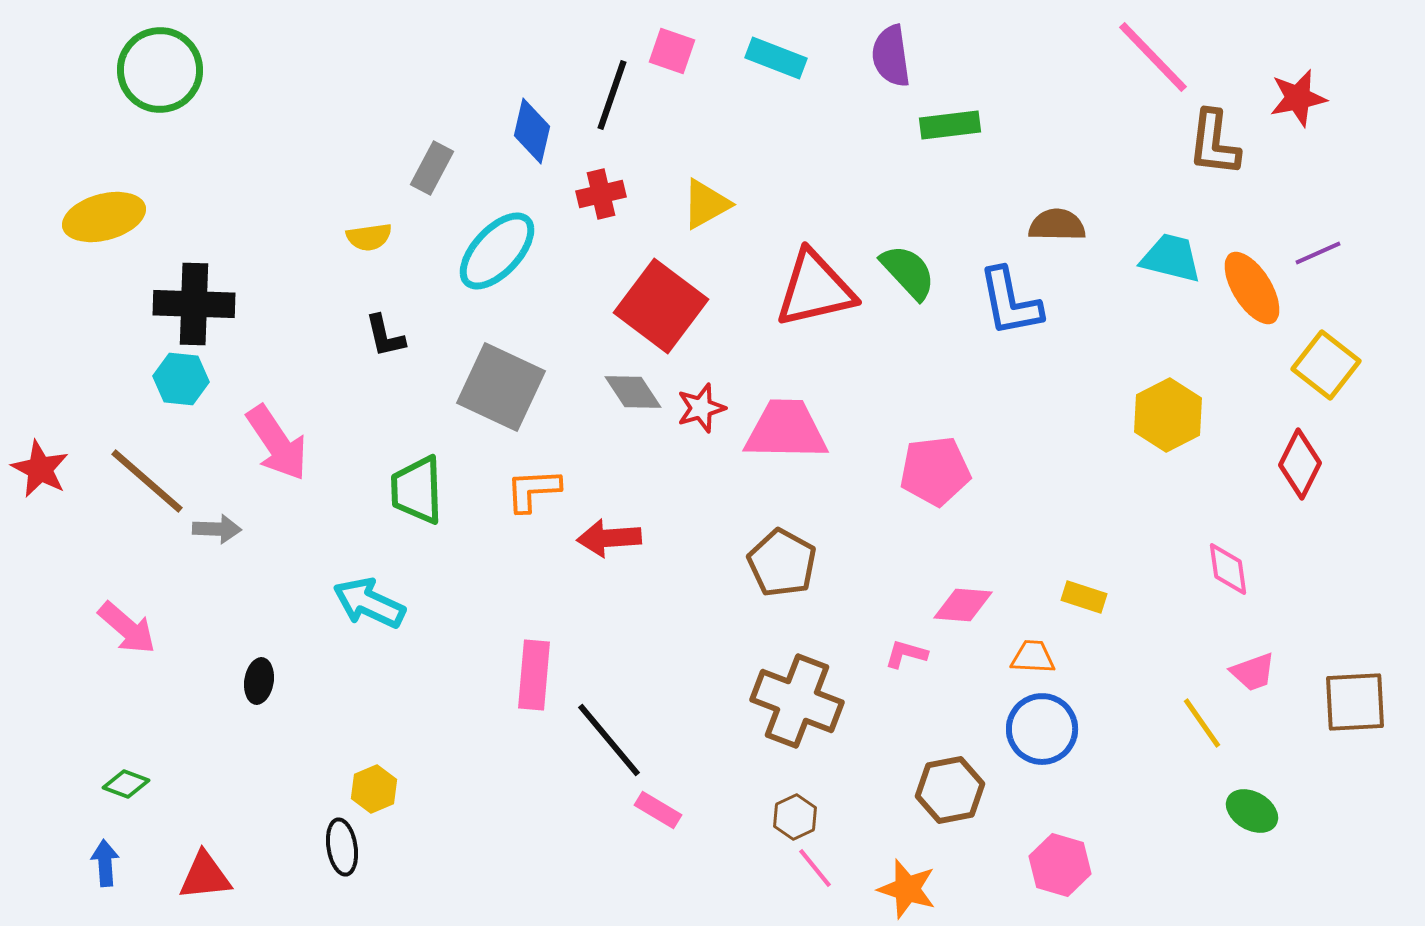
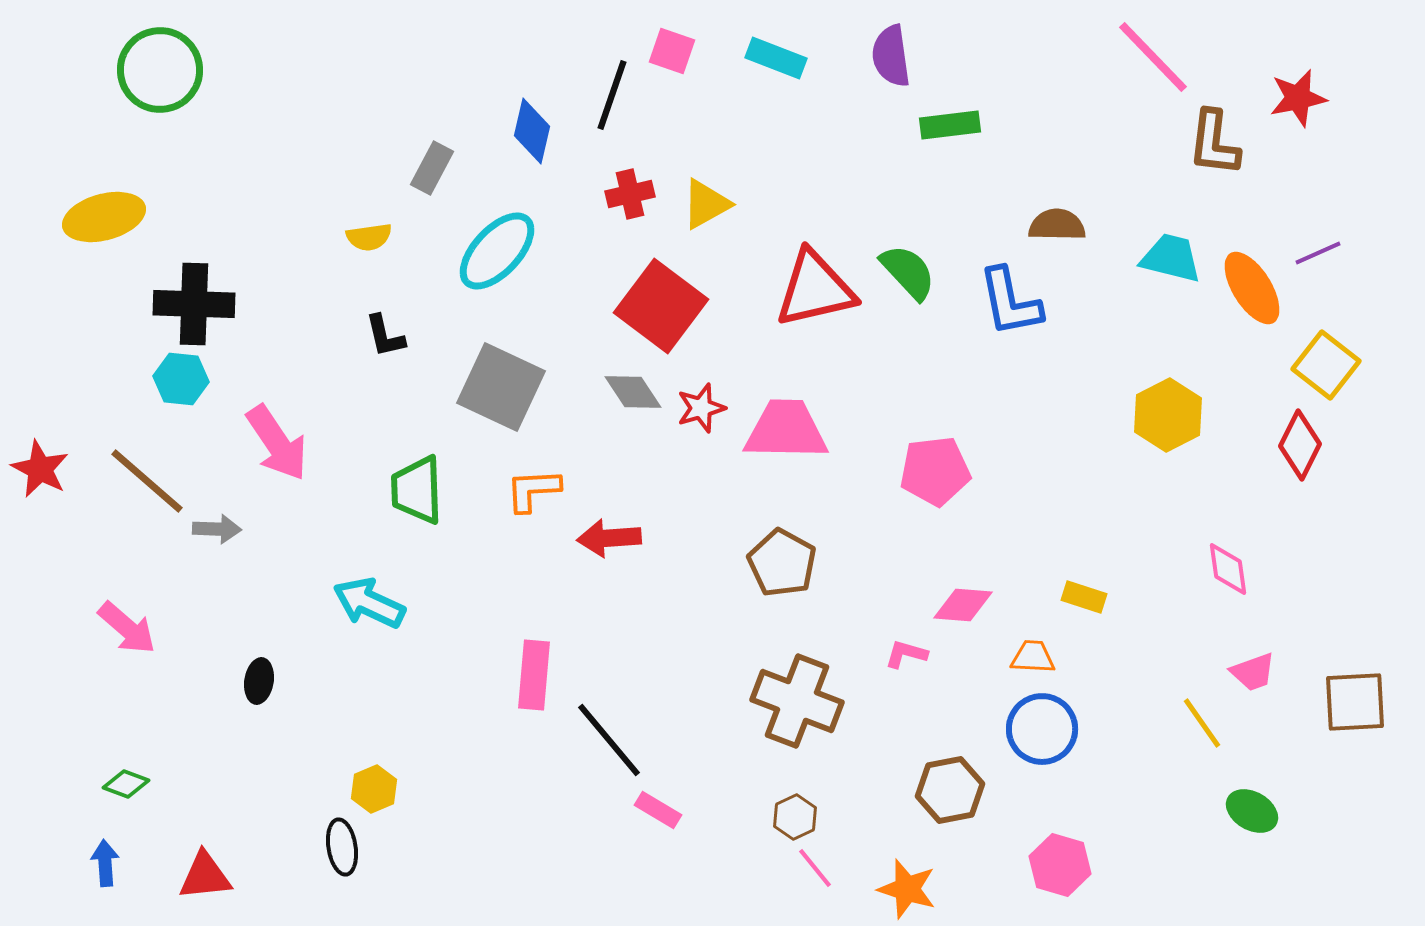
red cross at (601, 194): moved 29 px right
red diamond at (1300, 464): moved 19 px up
